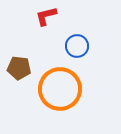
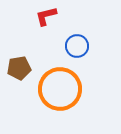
brown pentagon: rotated 15 degrees counterclockwise
